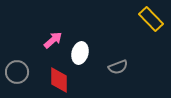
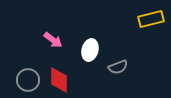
yellow rectangle: rotated 60 degrees counterclockwise
pink arrow: rotated 78 degrees clockwise
white ellipse: moved 10 px right, 3 px up
gray circle: moved 11 px right, 8 px down
